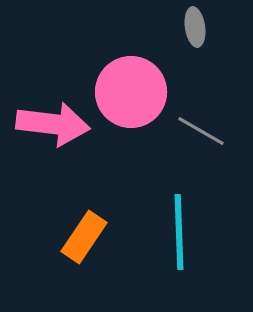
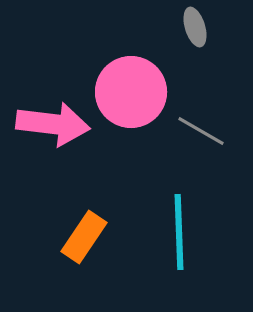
gray ellipse: rotated 9 degrees counterclockwise
